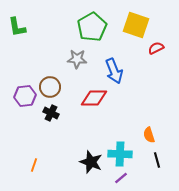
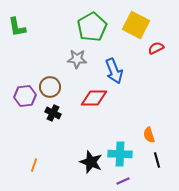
yellow square: rotated 8 degrees clockwise
black cross: moved 2 px right
purple line: moved 2 px right, 3 px down; rotated 16 degrees clockwise
